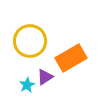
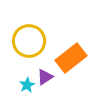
yellow circle: moved 1 px left
orange rectangle: rotated 8 degrees counterclockwise
